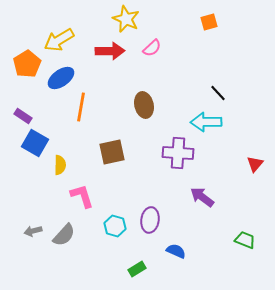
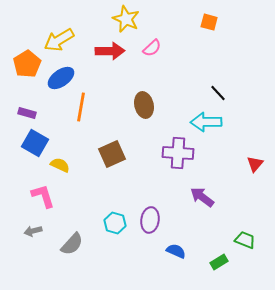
orange square: rotated 30 degrees clockwise
purple rectangle: moved 4 px right, 3 px up; rotated 18 degrees counterclockwise
brown square: moved 2 px down; rotated 12 degrees counterclockwise
yellow semicircle: rotated 66 degrees counterclockwise
pink L-shape: moved 39 px left
cyan hexagon: moved 3 px up
gray semicircle: moved 8 px right, 9 px down
green rectangle: moved 82 px right, 7 px up
